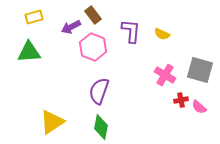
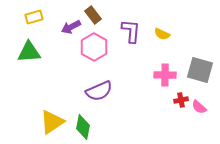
pink hexagon: moved 1 px right; rotated 8 degrees clockwise
pink cross: rotated 30 degrees counterclockwise
purple semicircle: rotated 132 degrees counterclockwise
green diamond: moved 18 px left
